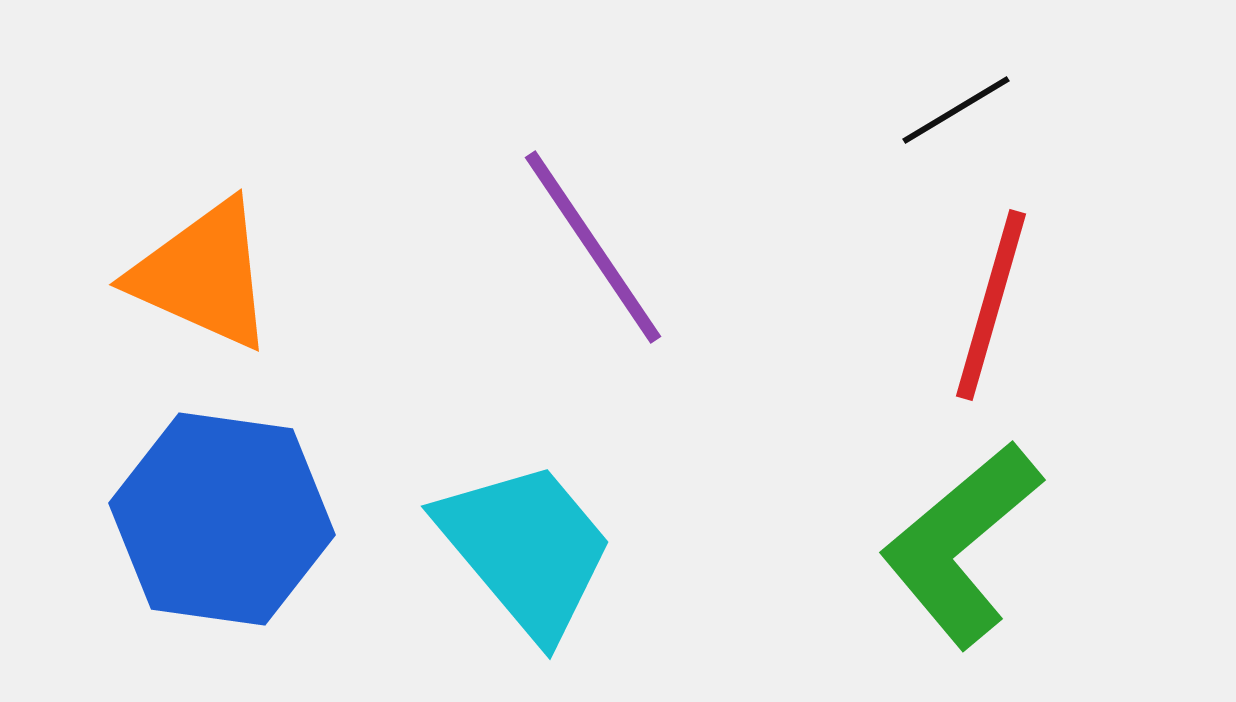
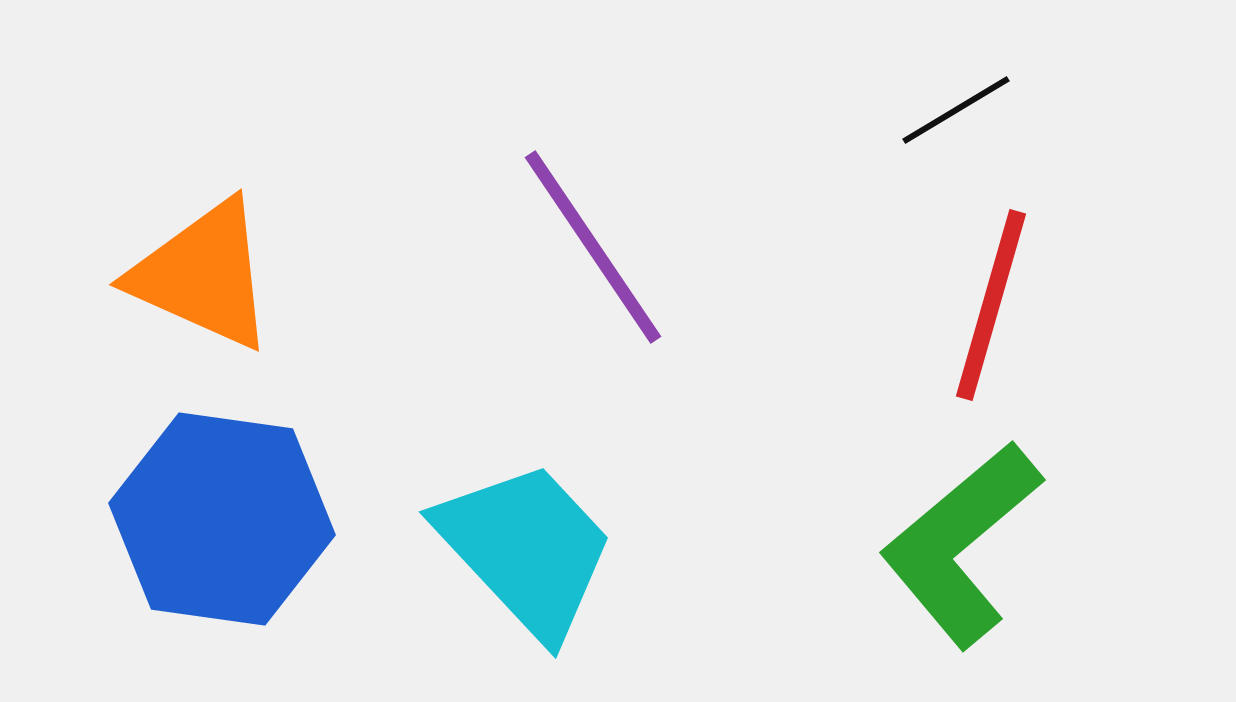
cyan trapezoid: rotated 3 degrees counterclockwise
